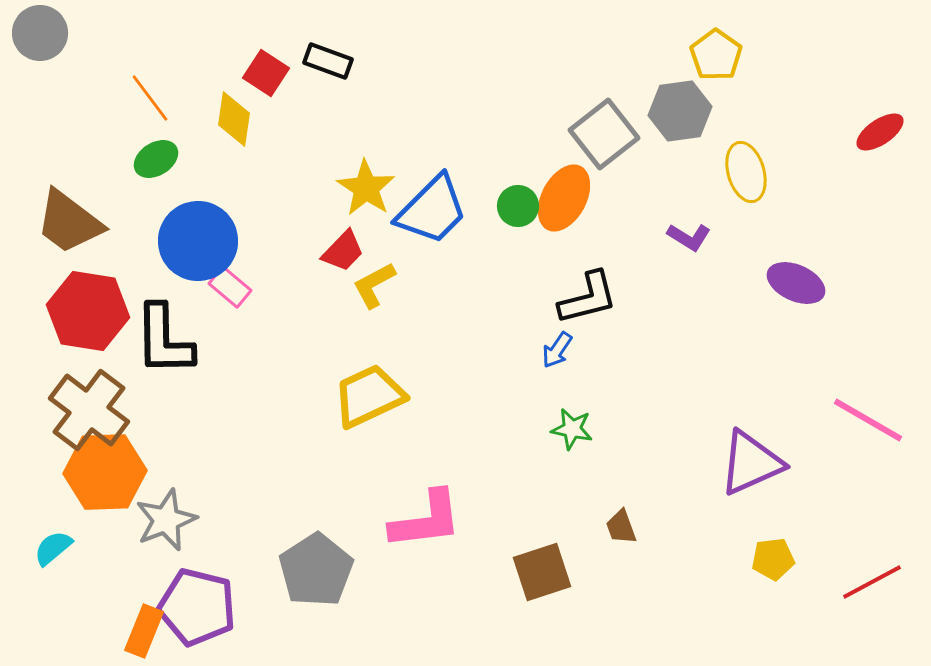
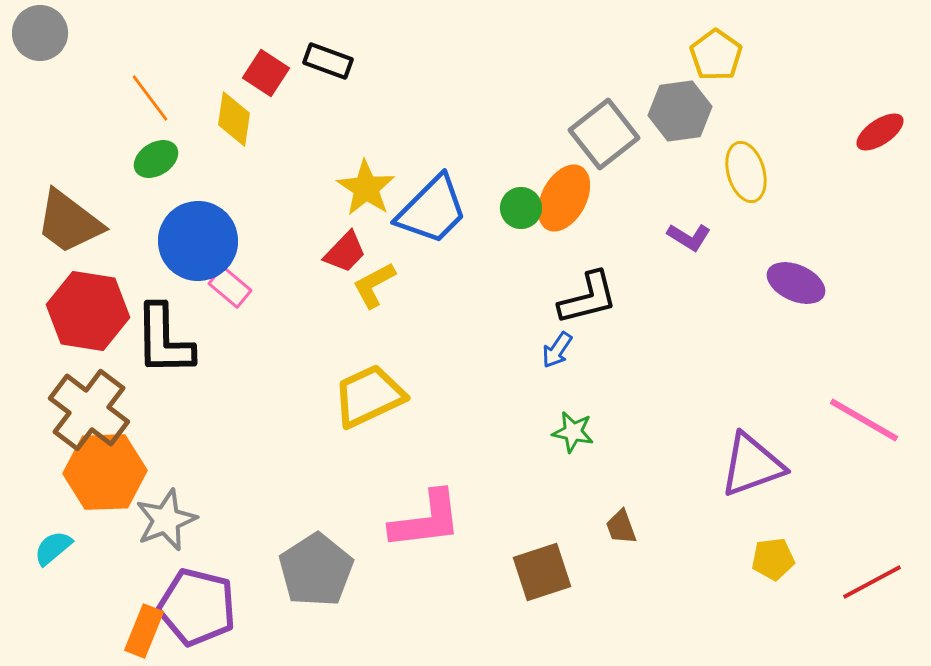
green circle at (518, 206): moved 3 px right, 2 px down
red trapezoid at (343, 251): moved 2 px right, 1 px down
pink line at (868, 420): moved 4 px left
green star at (572, 429): moved 1 px right, 3 px down
purple triangle at (751, 463): moved 1 px right, 2 px down; rotated 4 degrees clockwise
